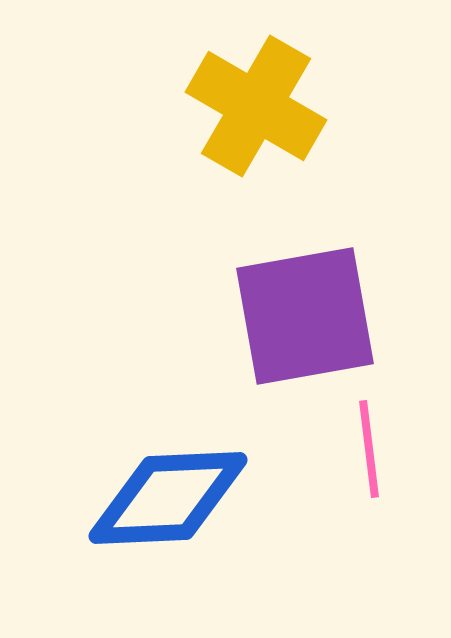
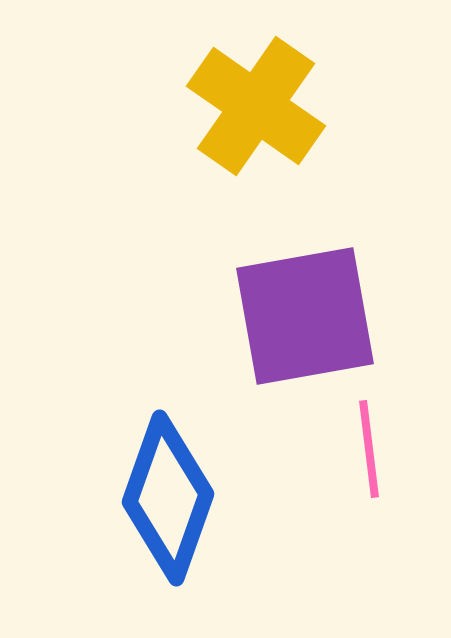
yellow cross: rotated 5 degrees clockwise
blue diamond: rotated 68 degrees counterclockwise
